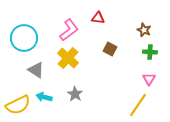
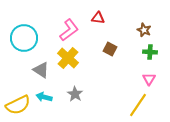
gray triangle: moved 5 px right
